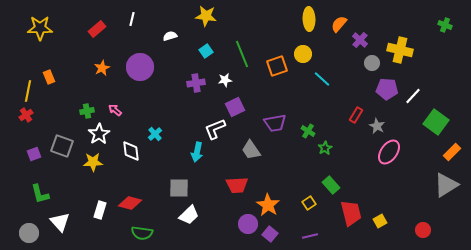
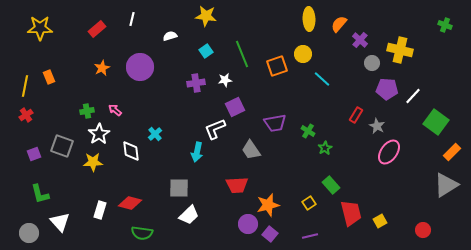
yellow line at (28, 91): moved 3 px left, 5 px up
orange star at (268, 205): rotated 25 degrees clockwise
